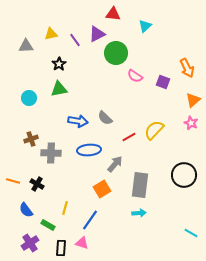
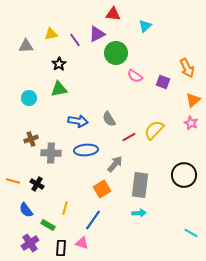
gray semicircle: moved 4 px right, 1 px down; rotated 14 degrees clockwise
blue ellipse: moved 3 px left
blue line: moved 3 px right
